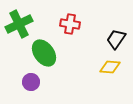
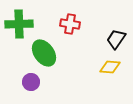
green cross: rotated 24 degrees clockwise
